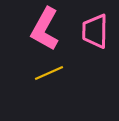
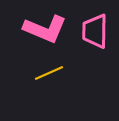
pink L-shape: rotated 96 degrees counterclockwise
